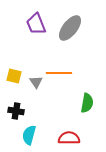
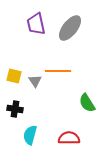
purple trapezoid: rotated 10 degrees clockwise
orange line: moved 1 px left, 2 px up
gray triangle: moved 1 px left, 1 px up
green semicircle: rotated 138 degrees clockwise
black cross: moved 1 px left, 2 px up
cyan semicircle: moved 1 px right
